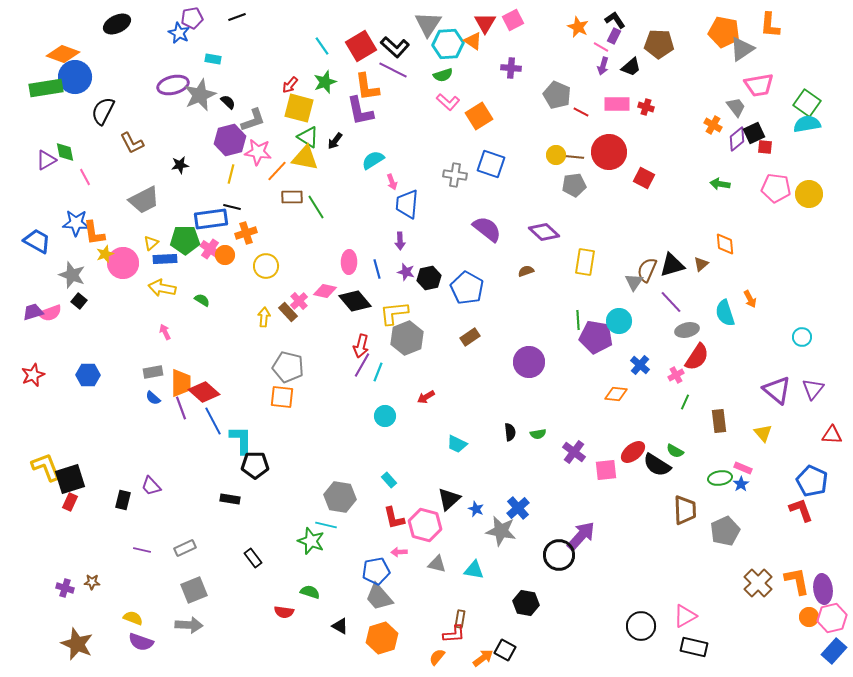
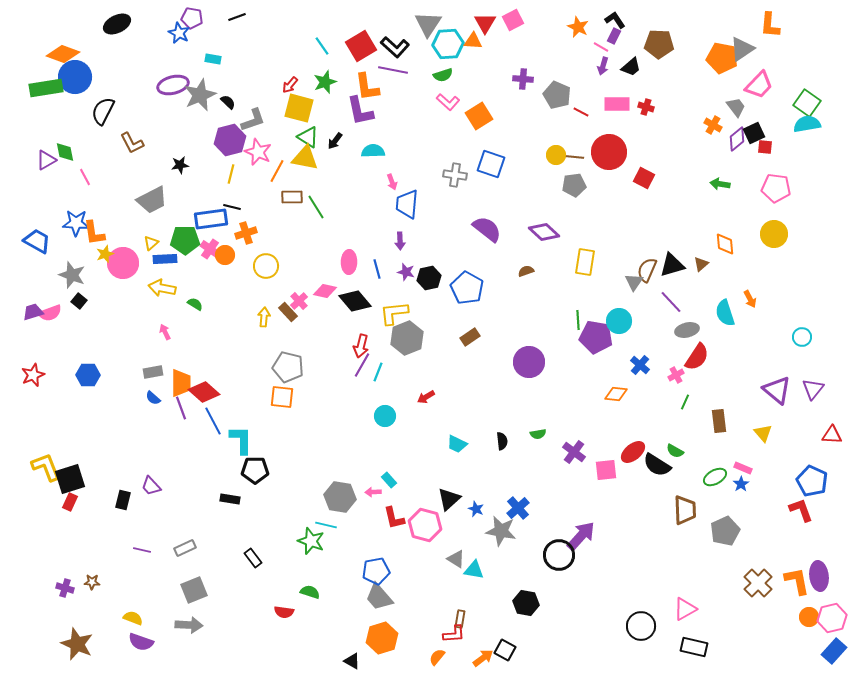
purple pentagon at (192, 18): rotated 20 degrees clockwise
orange pentagon at (724, 32): moved 2 px left, 26 px down
orange triangle at (473, 41): rotated 30 degrees counterclockwise
purple cross at (511, 68): moved 12 px right, 11 px down
purple line at (393, 70): rotated 16 degrees counterclockwise
pink trapezoid at (759, 85): rotated 36 degrees counterclockwise
pink star at (258, 152): rotated 16 degrees clockwise
cyan semicircle at (373, 160): moved 9 px up; rotated 30 degrees clockwise
orange line at (277, 171): rotated 15 degrees counterclockwise
yellow circle at (809, 194): moved 35 px left, 40 px down
gray trapezoid at (144, 200): moved 8 px right
green semicircle at (202, 300): moved 7 px left, 4 px down
black semicircle at (510, 432): moved 8 px left, 9 px down
black pentagon at (255, 465): moved 5 px down
green ellipse at (720, 478): moved 5 px left, 1 px up; rotated 20 degrees counterclockwise
pink arrow at (399, 552): moved 26 px left, 60 px up
gray triangle at (437, 564): moved 19 px right, 5 px up; rotated 18 degrees clockwise
purple ellipse at (823, 589): moved 4 px left, 13 px up
pink triangle at (685, 616): moved 7 px up
black triangle at (340, 626): moved 12 px right, 35 px down
